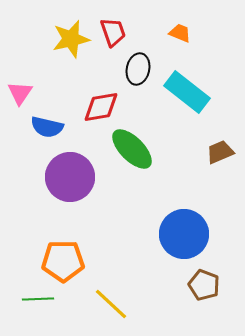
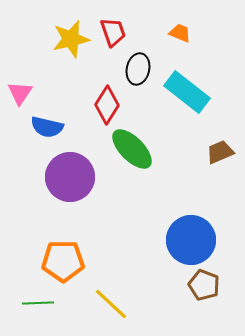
red diamond: moved 6 px right, 2 px up; rotated 48 degrees counterclockwise
blue circle: moved 7 px right, 6 px down
green line: moved 4 px down
